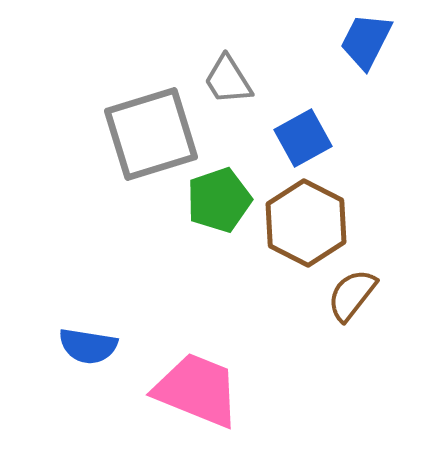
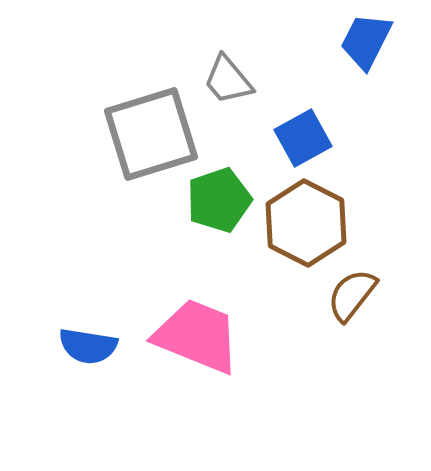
gray trapezoid: rotated 8 degrees counterclockwise
pink trapezoid: moved 54 px up
